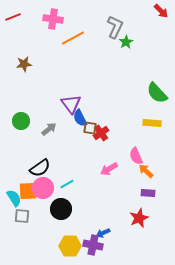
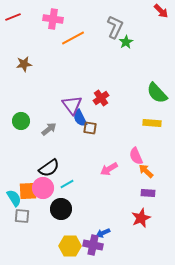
purple triangle: moved 1 px right, 1 px down
red cross: moved 35 px up
black semicircle: moved 9 px right
red star: moved 2 px right
